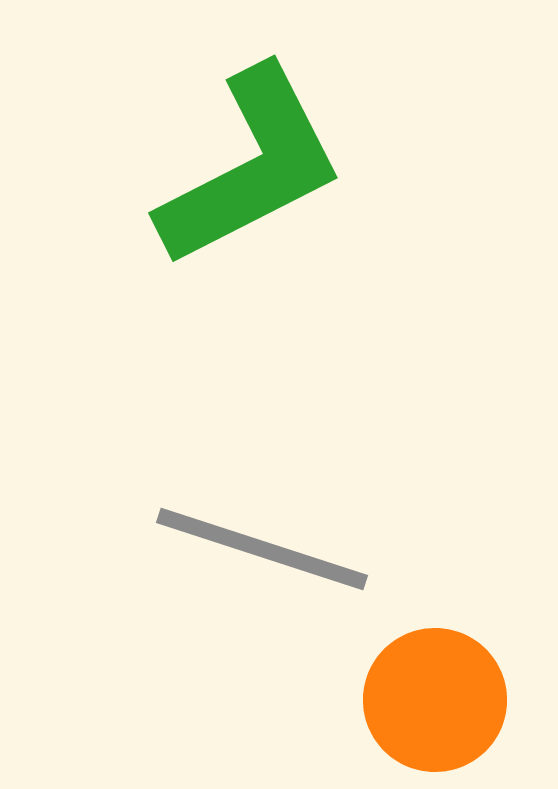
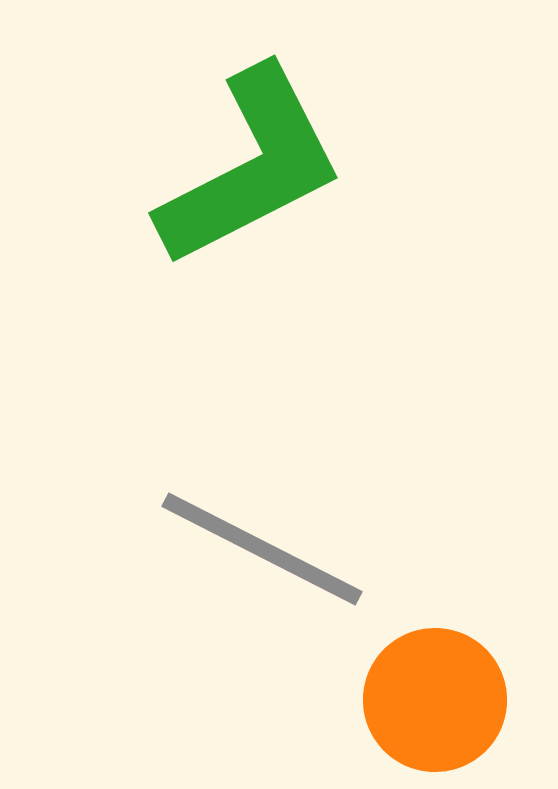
gray line: rotated 9 degrees clockwise
